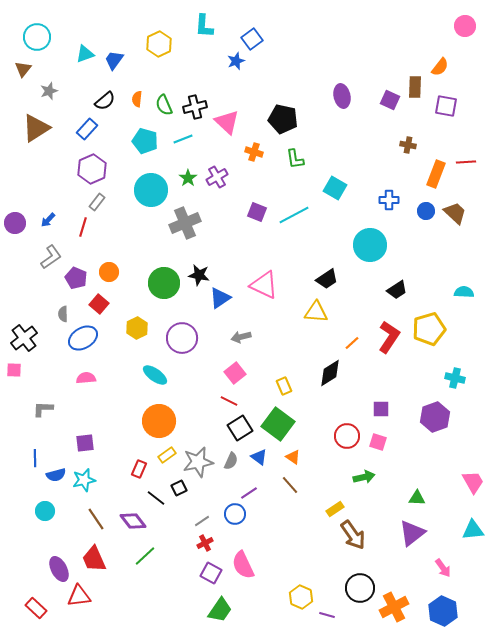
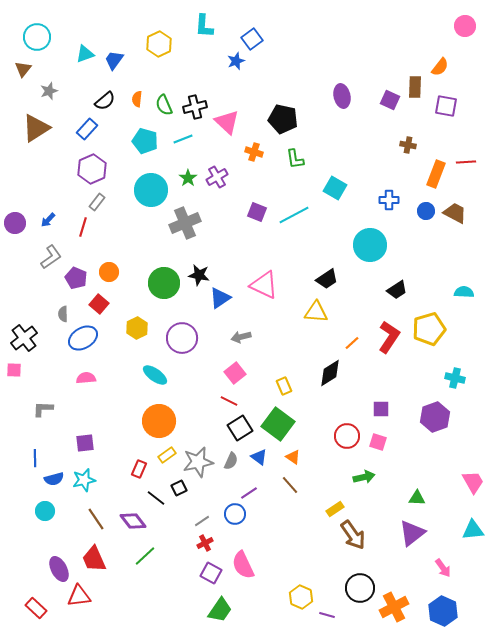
brown trapezoid at (455, 213): rotated 15 degrees counterclockwise
blue semicircle at (56, 475): moved 2 px left, 4 px down
